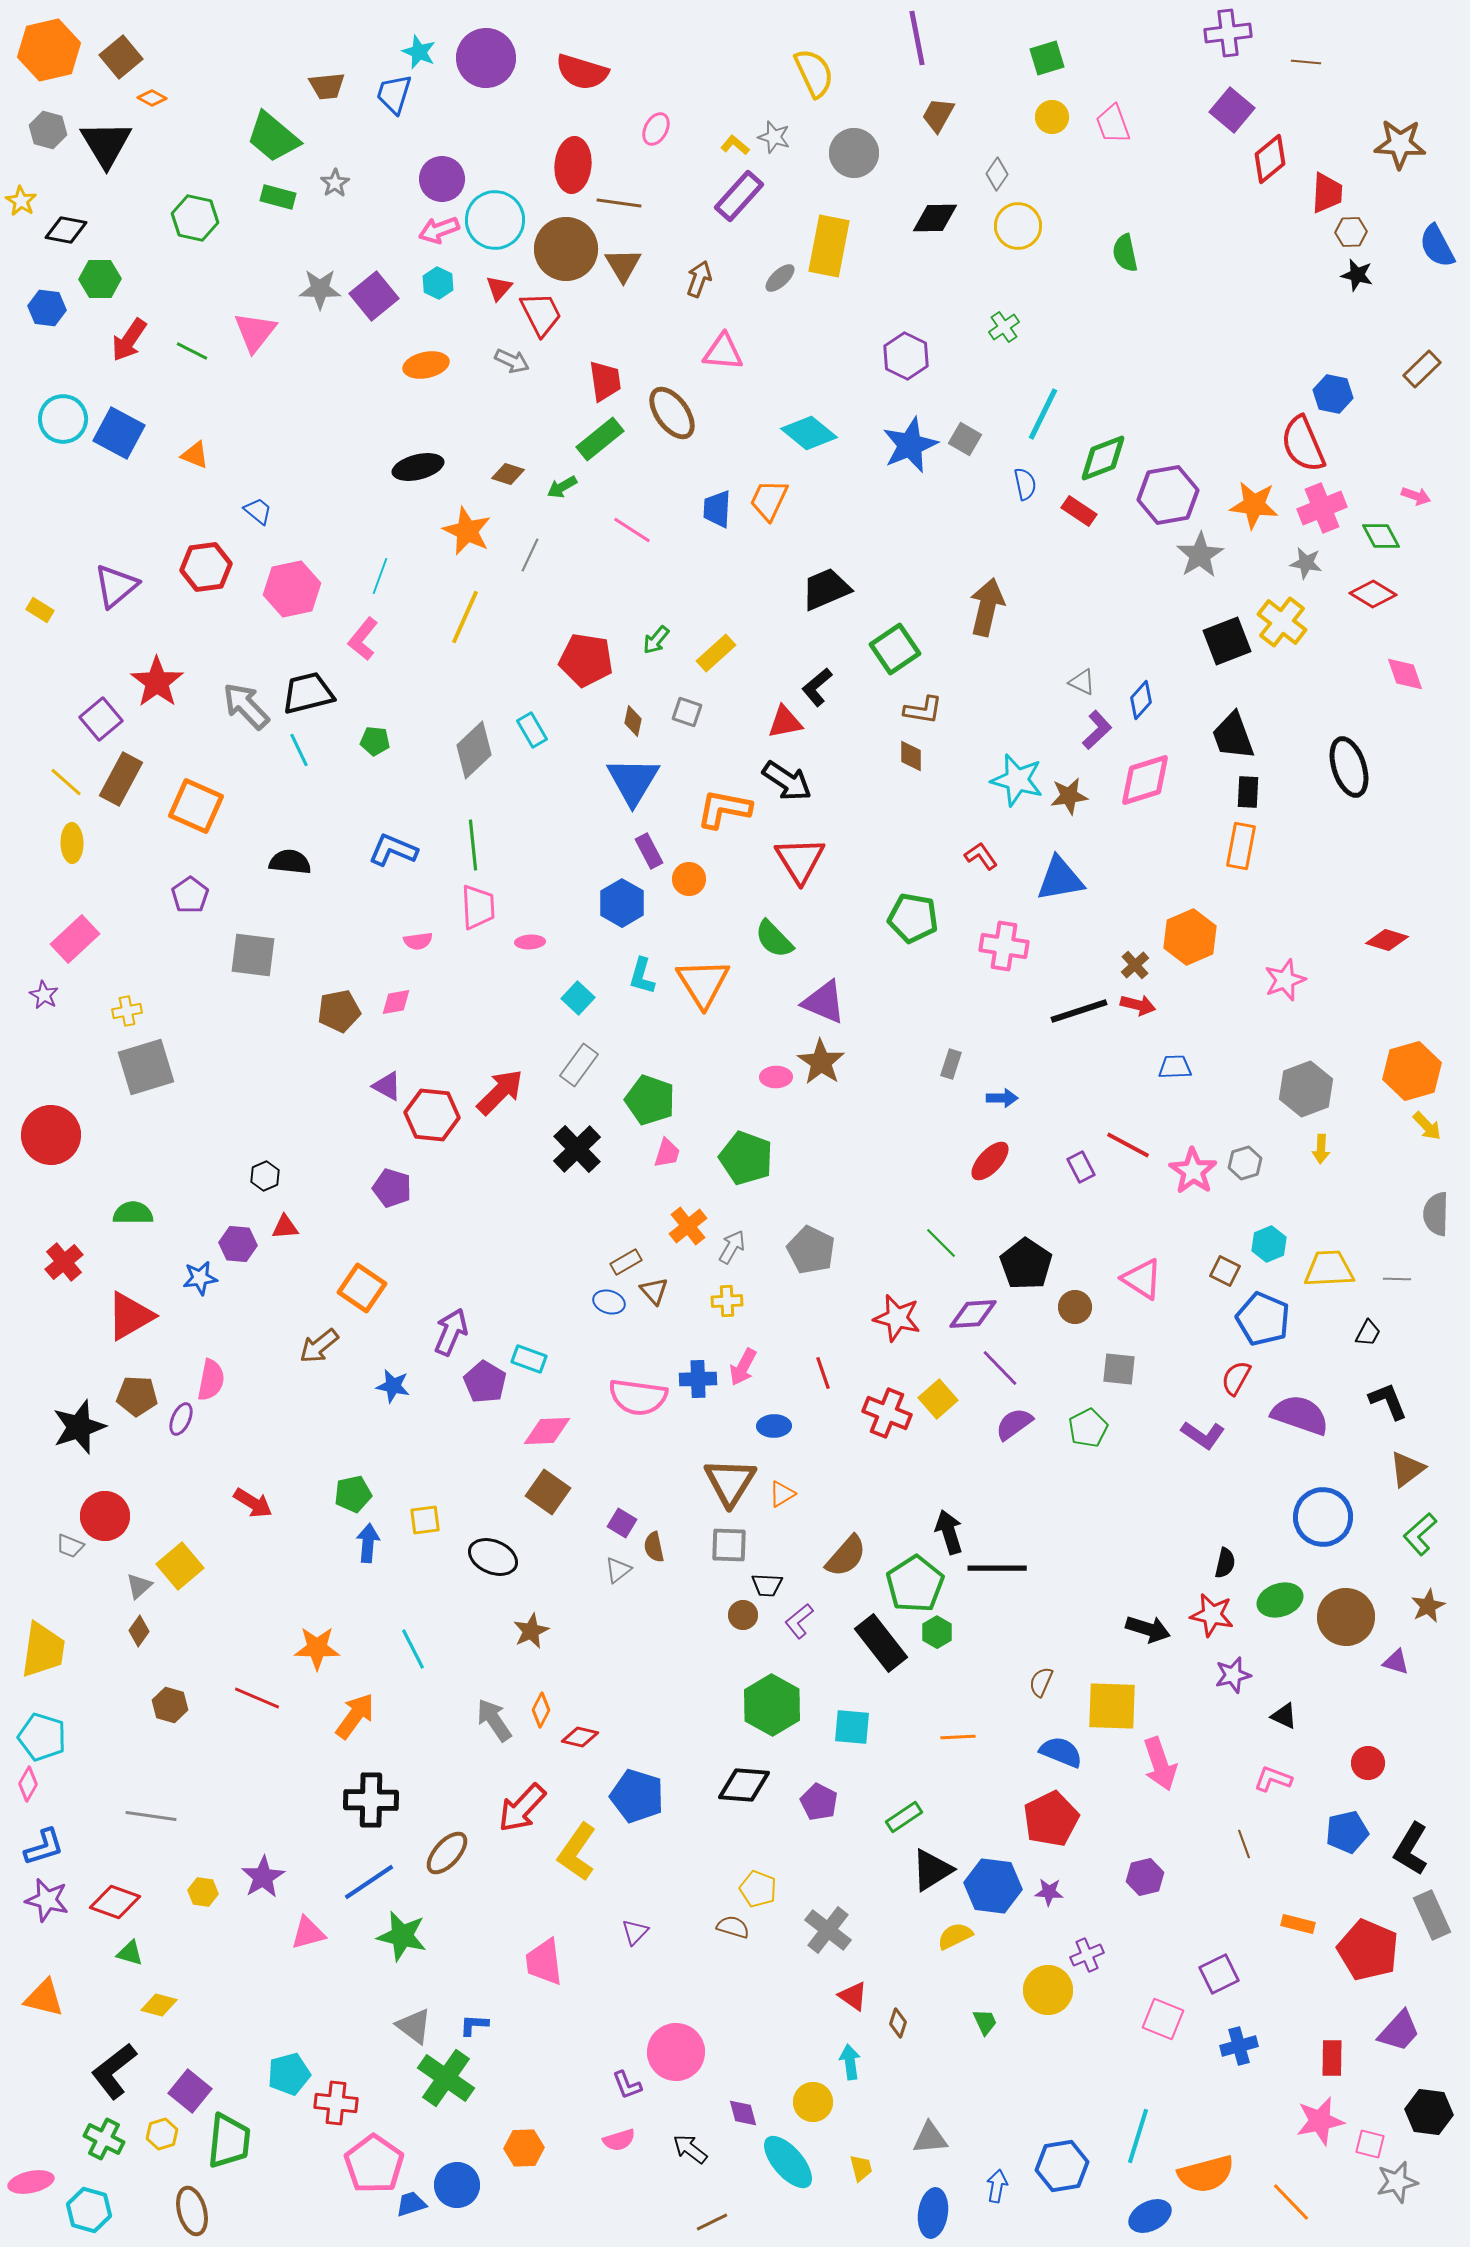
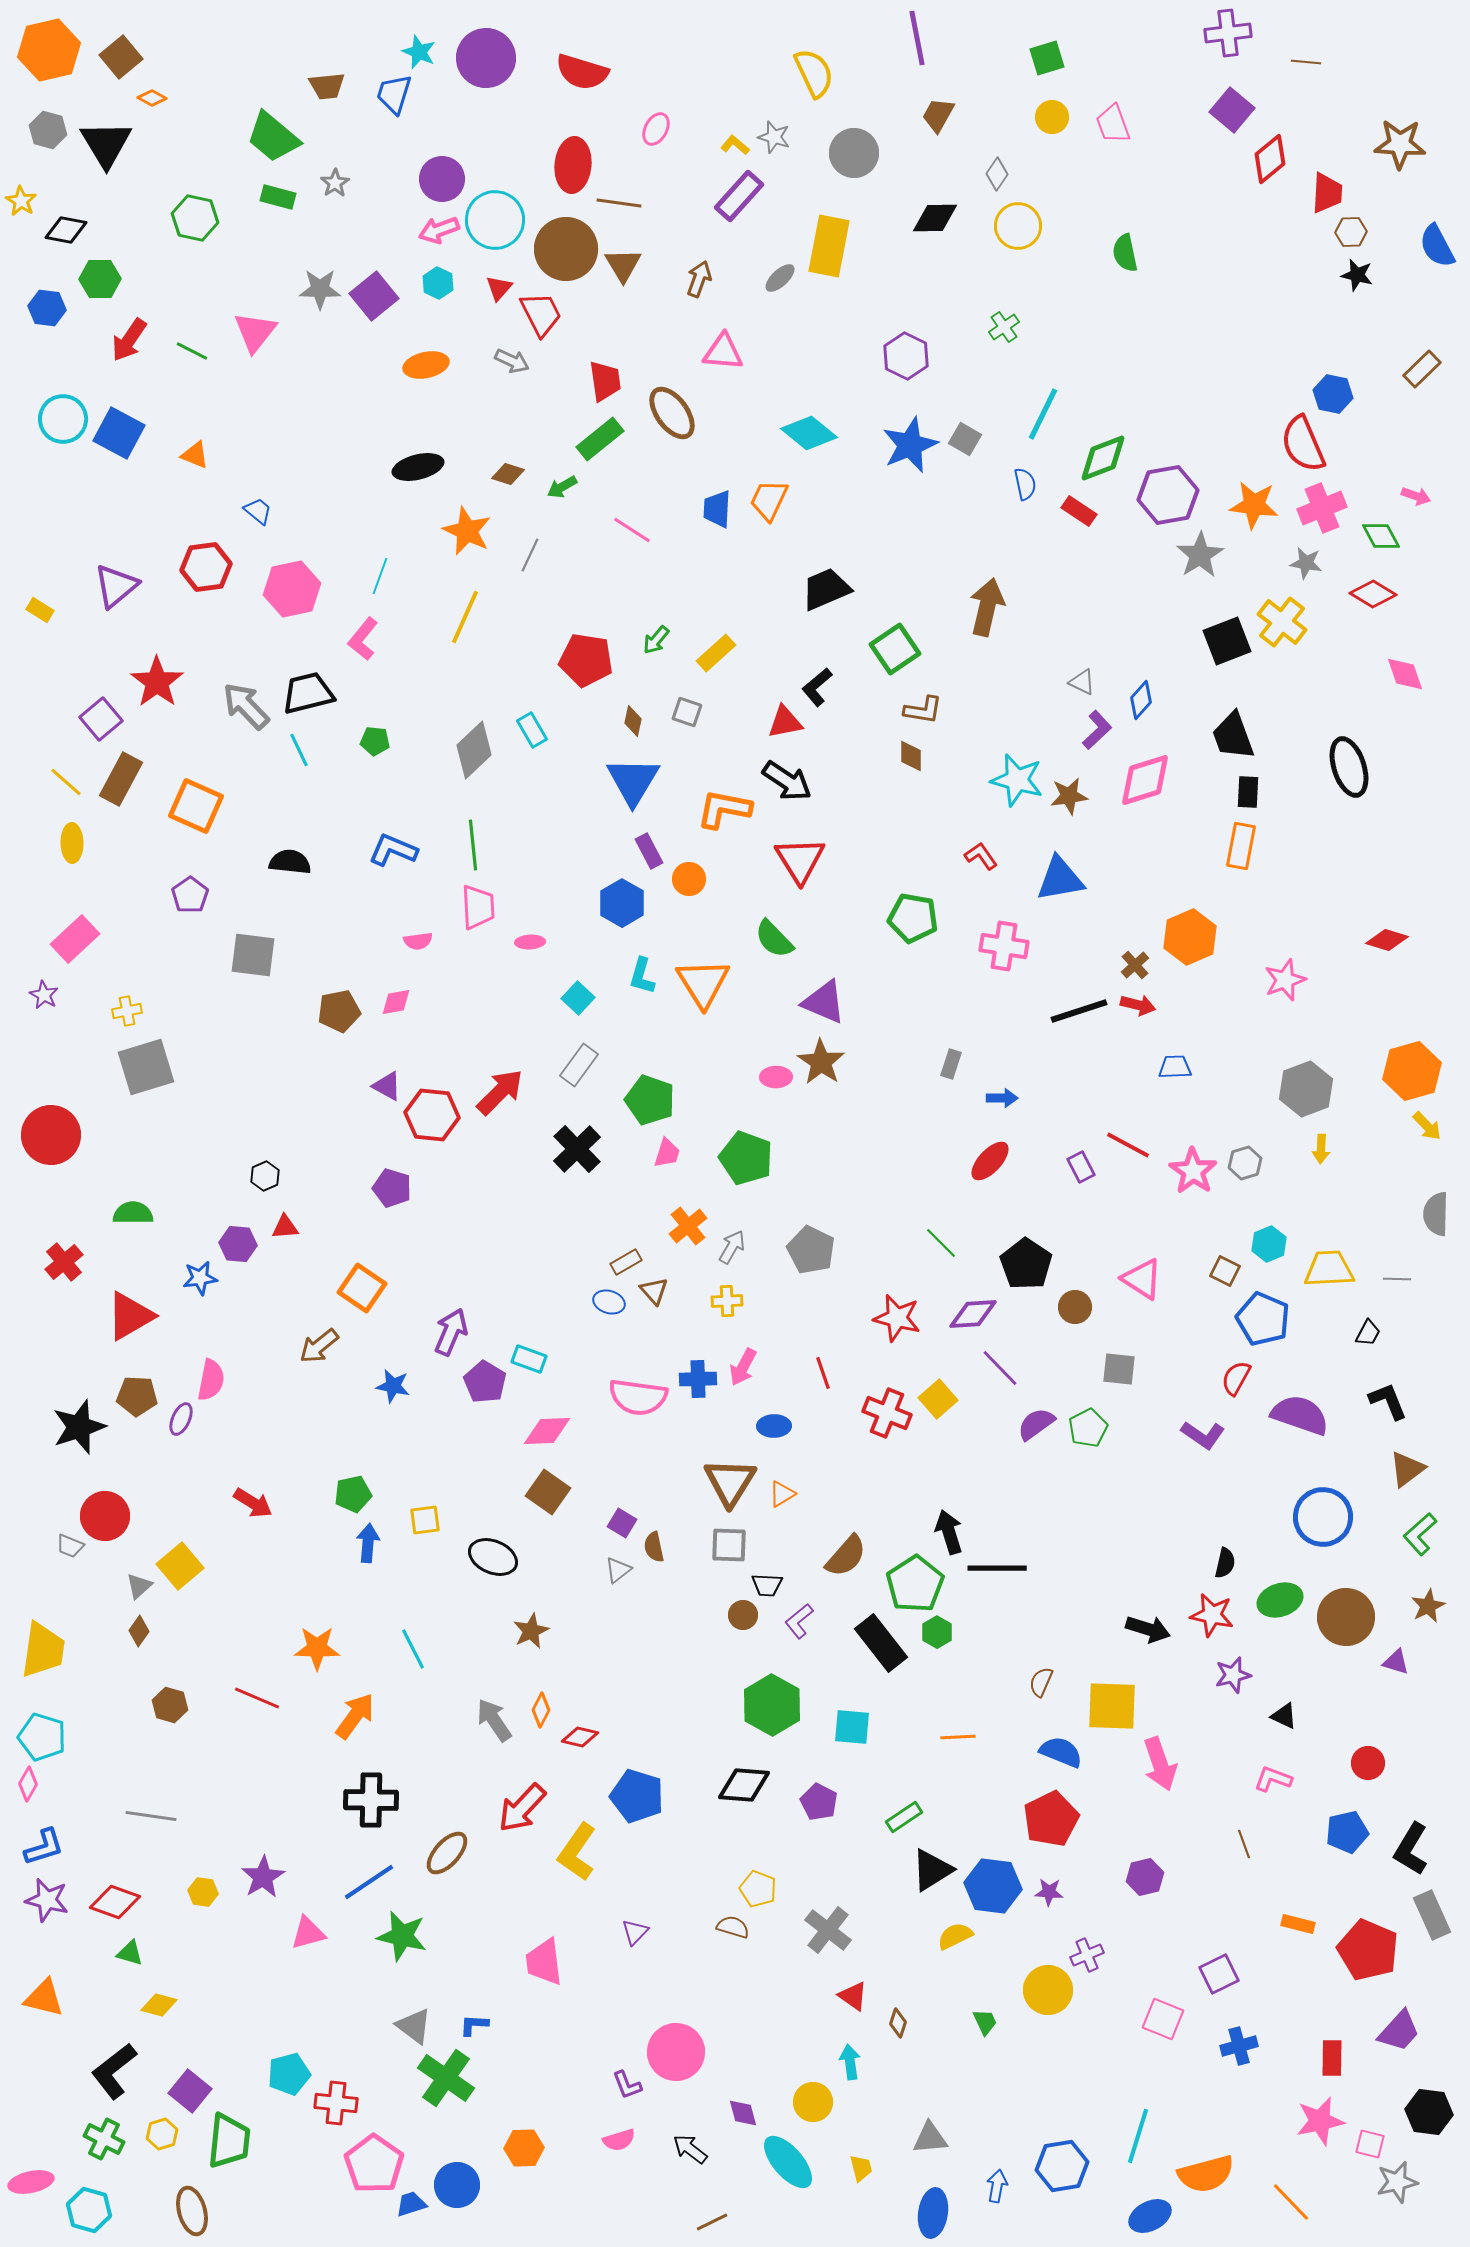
purple semicircle at (1014, 1424): moved 22 px right
